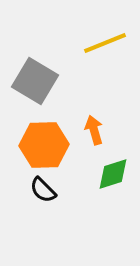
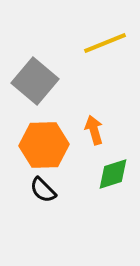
gray square: rotated 9 degrees clockwise
